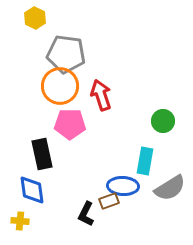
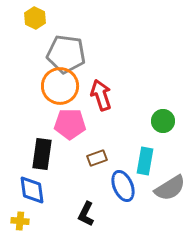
black rectangle: rotated 20 degrees clockwise
blue ellipse: rotated 64 degrees clockwise
brown rectangle: moved 12 px left, 43 px up
